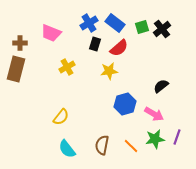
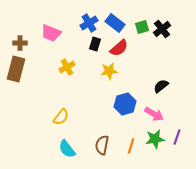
orange line: rotated 63 degrees clockwise
